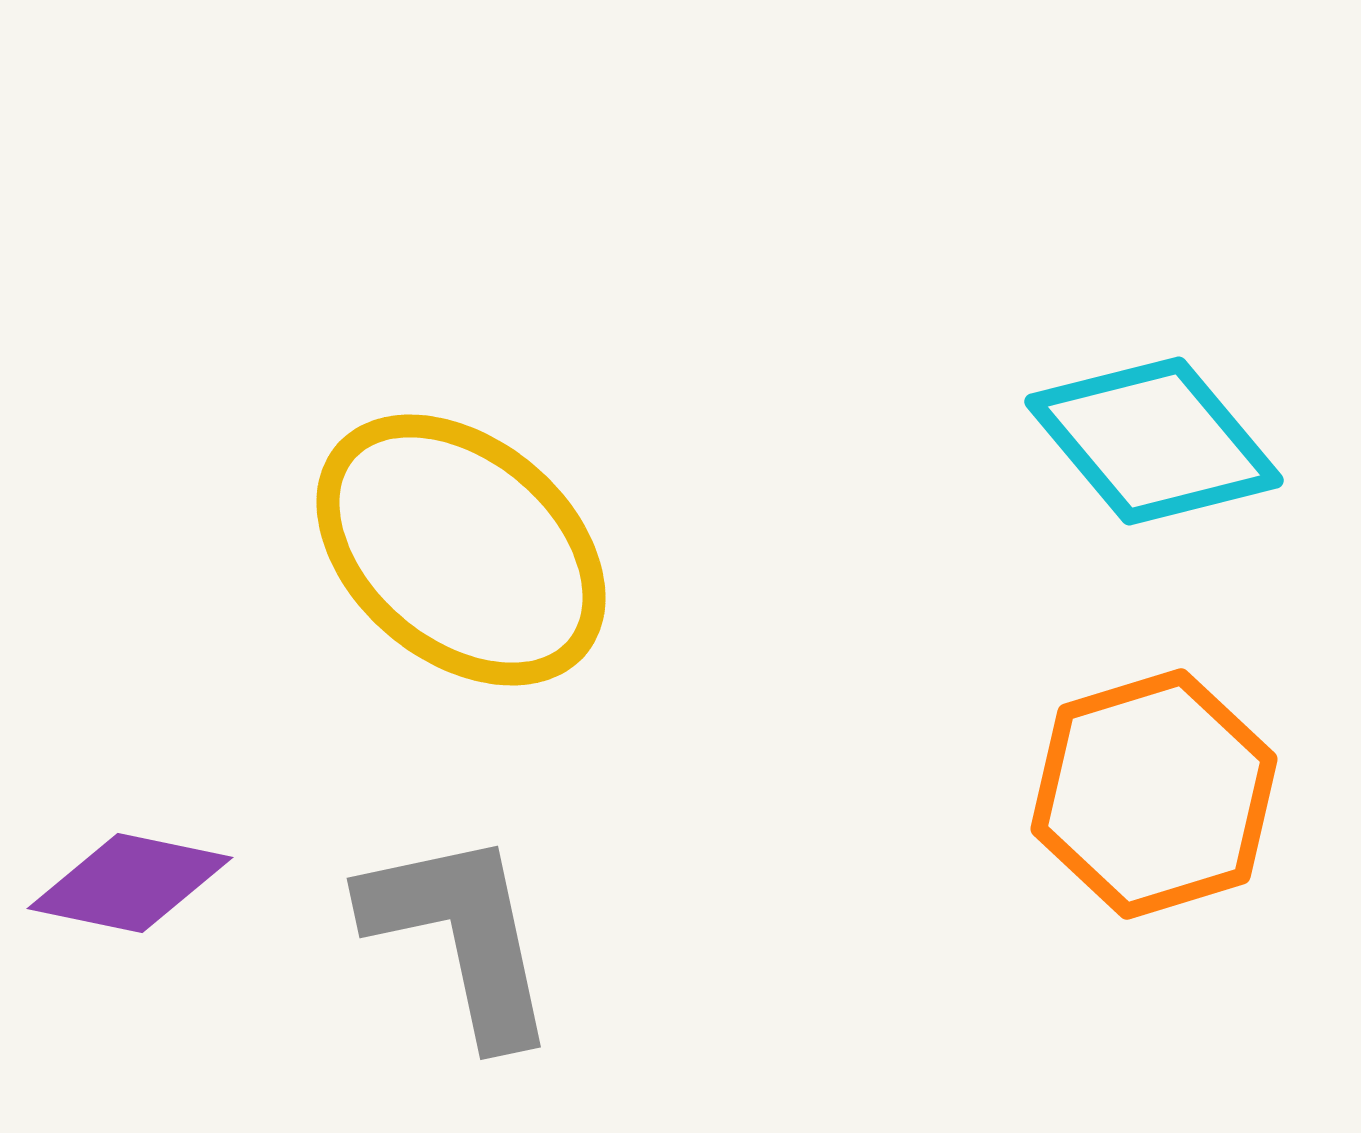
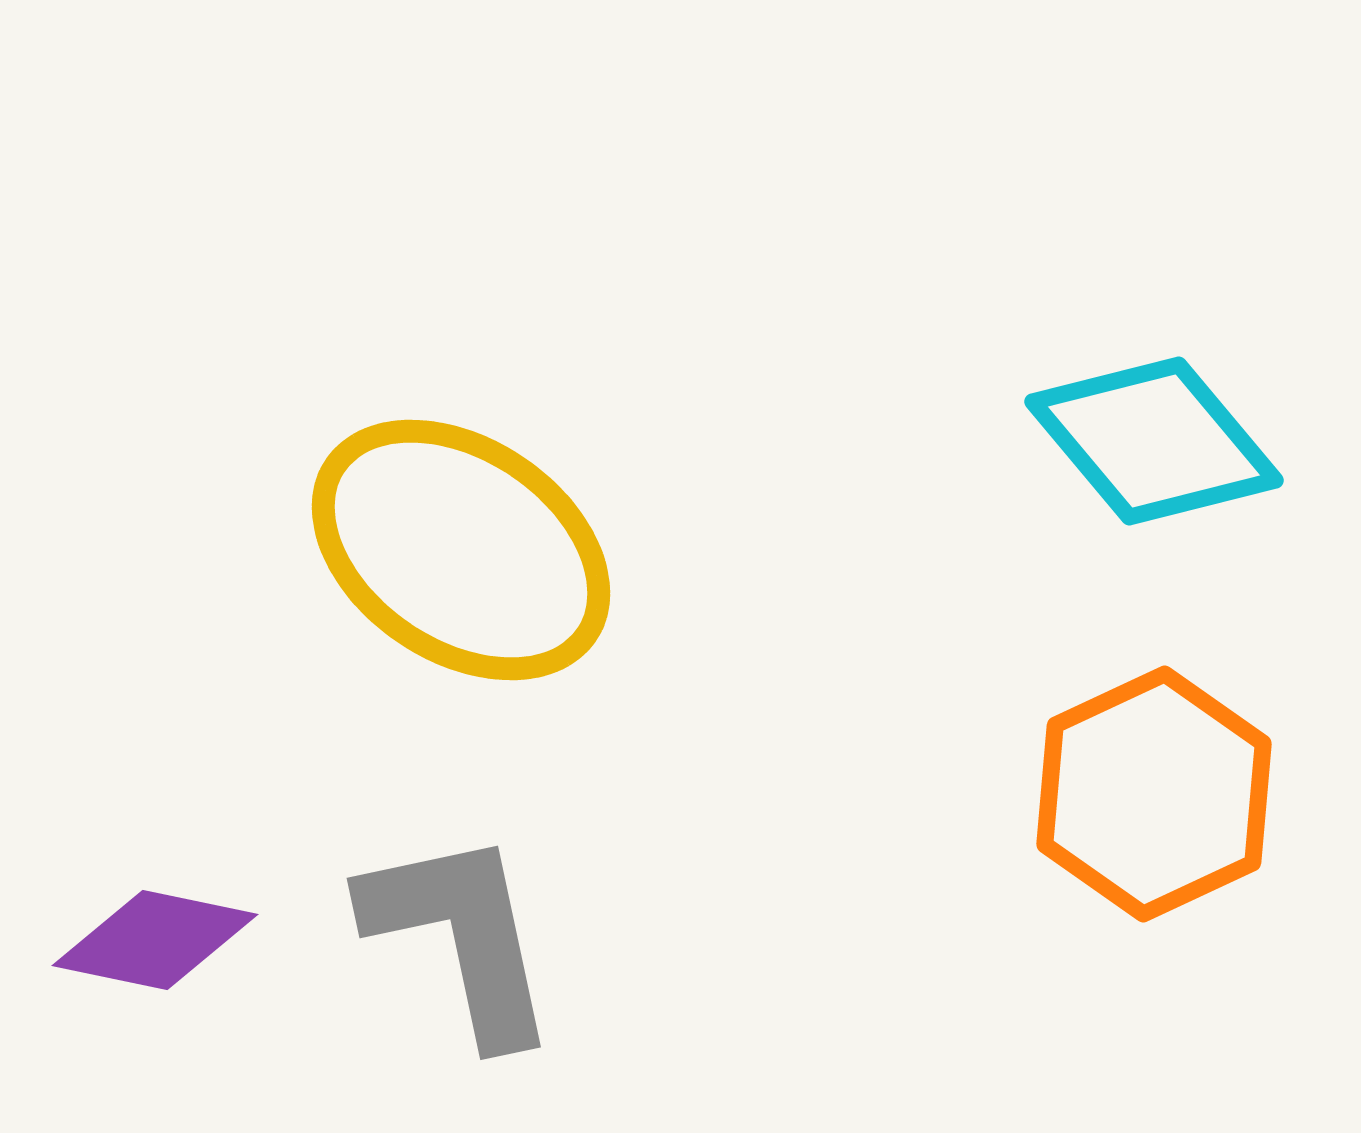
yellow ellipse: rotated 6 degrees counterclockwise
orange hexagon: rotated 8 degrees counterclockwise
purple diamond: moved 25 px right, 57 px down
